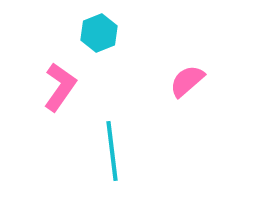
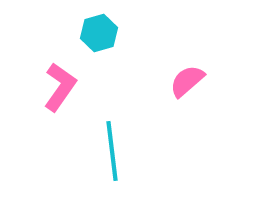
cyan hexagon: rotated 6 degrees clockwise
